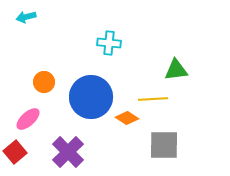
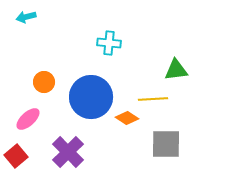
gray square: moved 2 px right, 1 px up
red square: moved 1 px right, 4 px down
